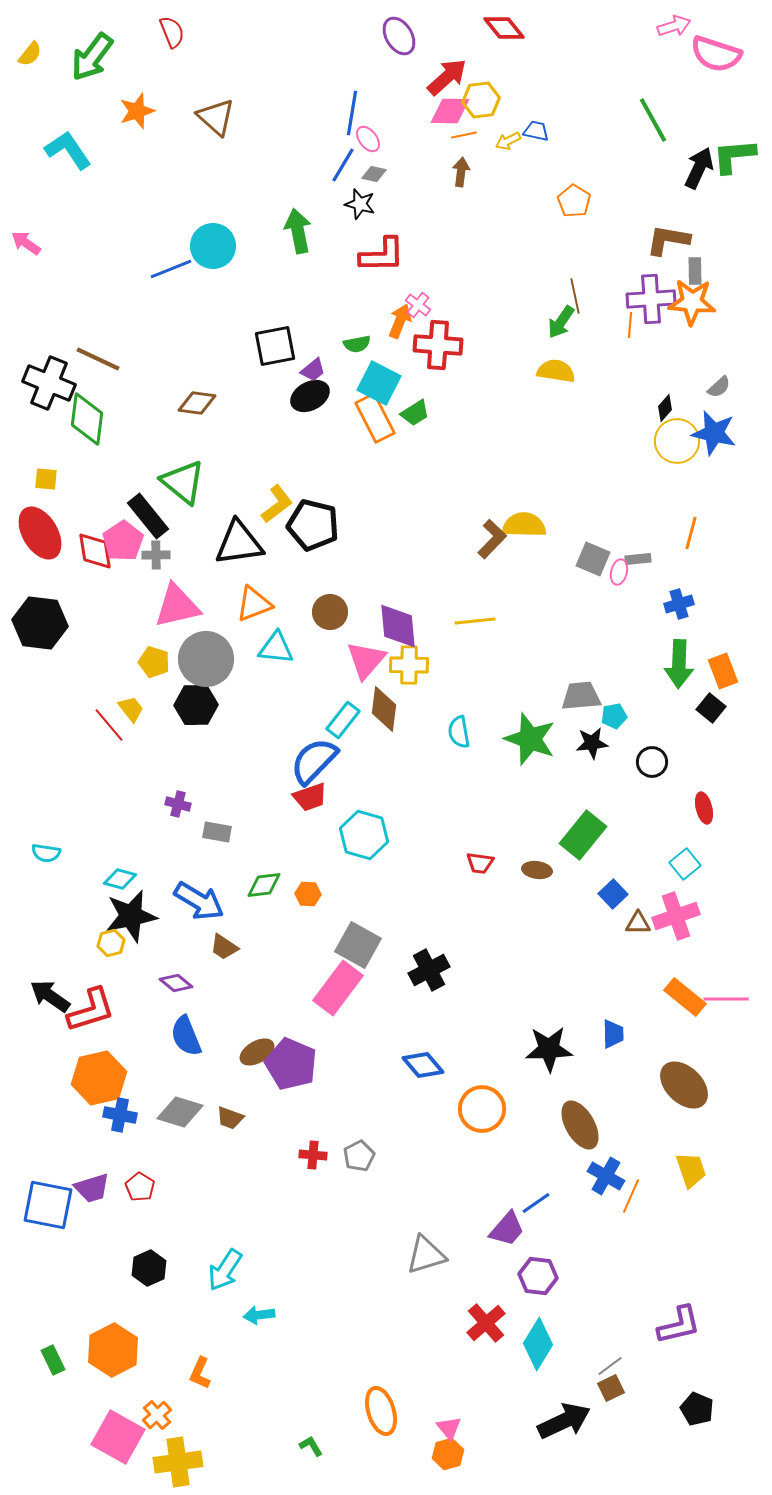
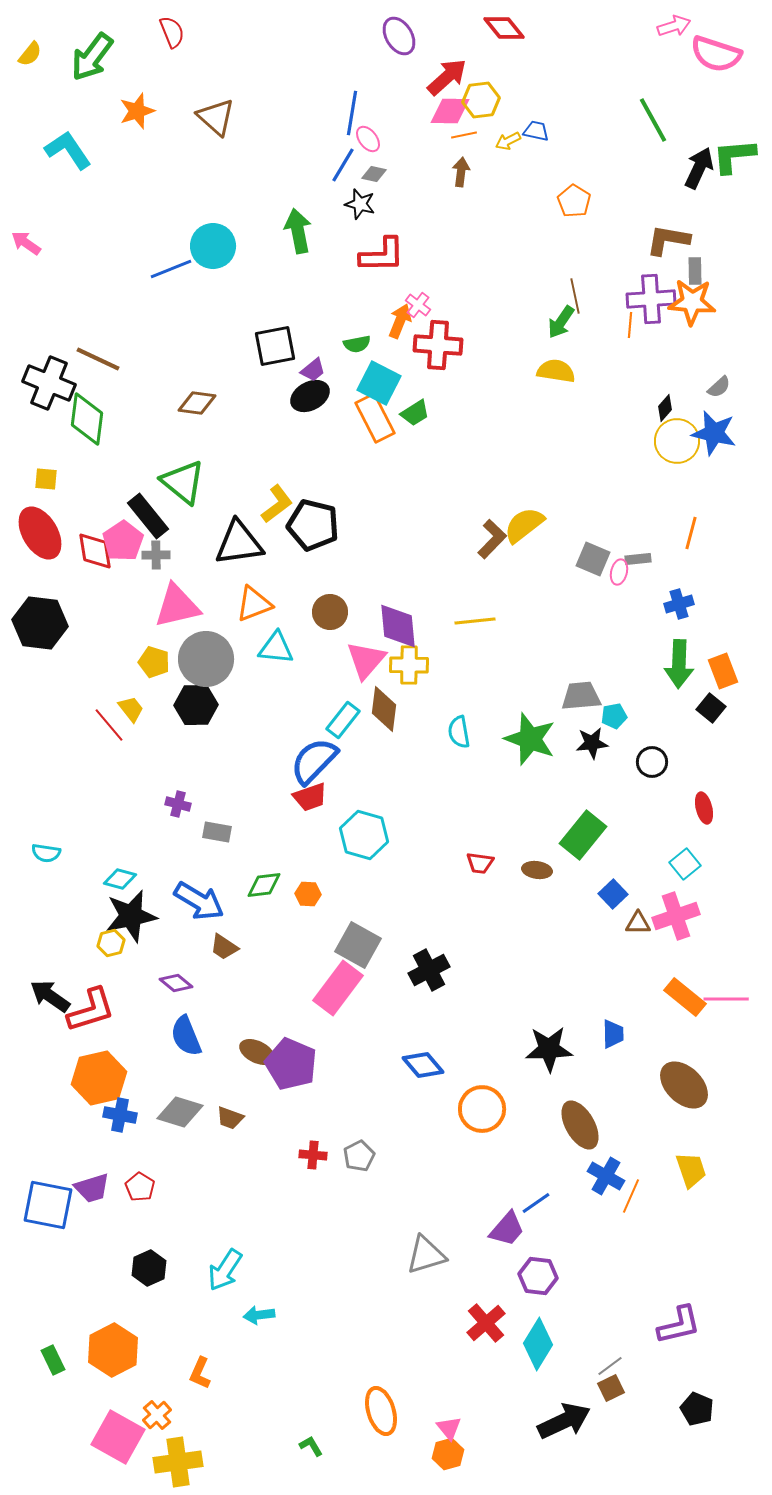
yellow semicircle at (524, 525): rotated 39 degrees counterclockwise
brown ellipse at (257, 1052): rotated 56 degrees clockwise
